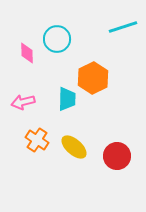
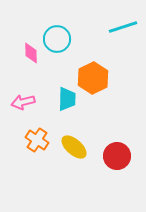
pink diamond: moved 4 px right
